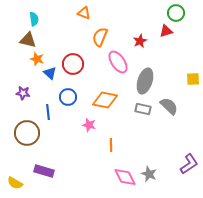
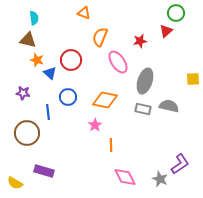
cyan semicircle: moved 1 px up
red triangle: rotated 24 degrees counterclockwise
red star: rotated 16 degrees clockwise
orange star: moved 1 px down
red circle: moved 2 px left, 4 px up
gray semicircle: rotated 30 degrees counterclockwise
pink star: moved 6 px right; rotated 24 degrees clockwise
purple L-shape: moved 9 px left
gray star: moved 11 px right, 5 px down
